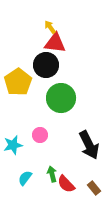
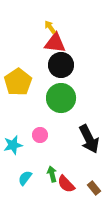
black circle: moved 15 px right
black arrow: moved 6 px up
